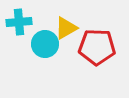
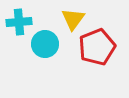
yellow triangle: moved 7 px right, 9 px up; rotated 25 degrees counterclockwise
red pentagon: rotated 24 degrees counterclockwise
